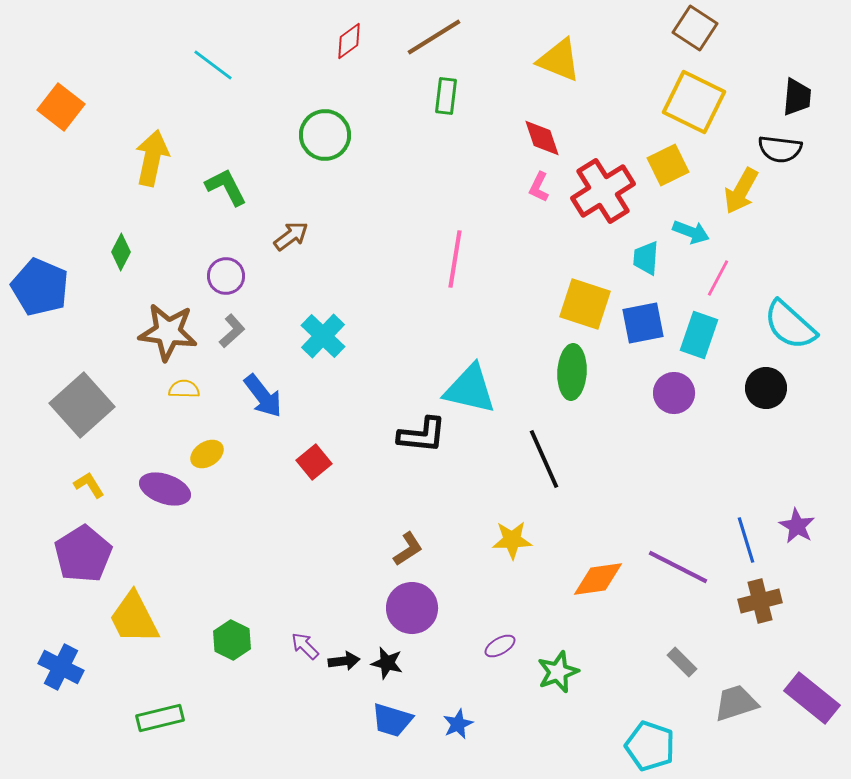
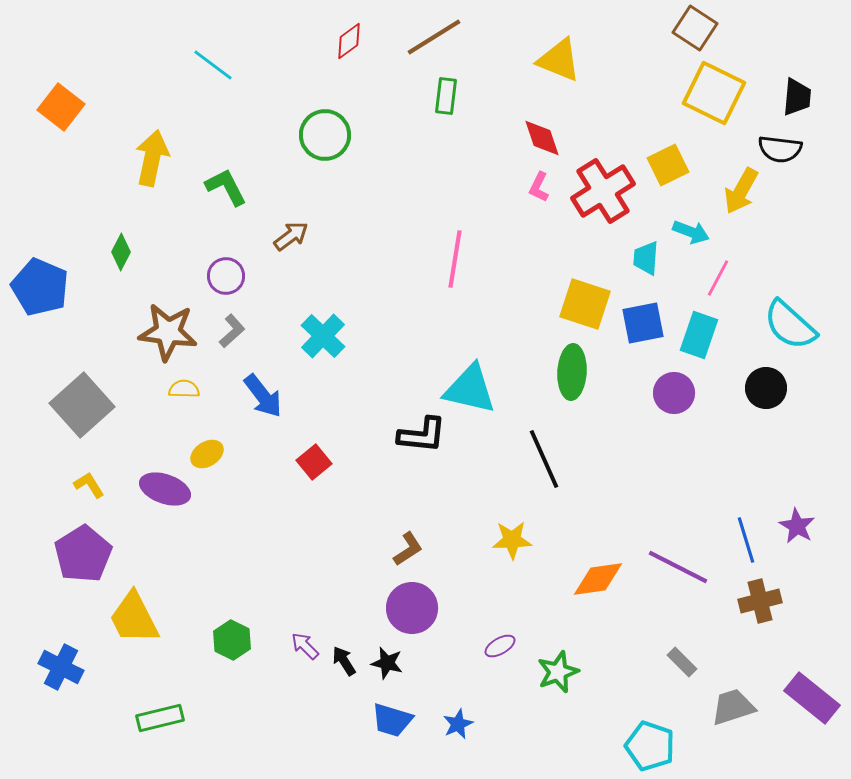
yellow square at (694, 102): moved 20 px right, 9 px up
black arrow at (344, 661): rotated 116 degrees counterclockwise
gray trapezoid at (736, 703): moved 3 px left, 4 px down
